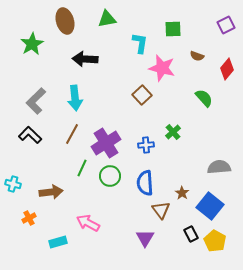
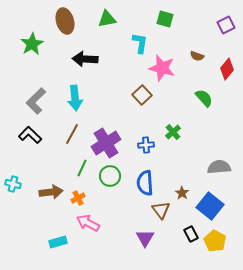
green square: moved 8 px left, 10 px up; rotated 18 degrees clockwise
orange cross: moved 49 px right, 20 px up
